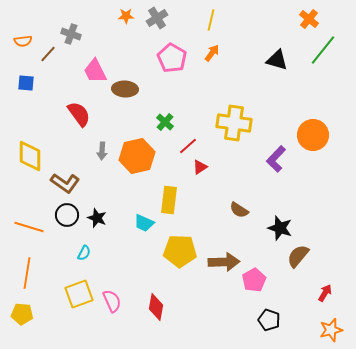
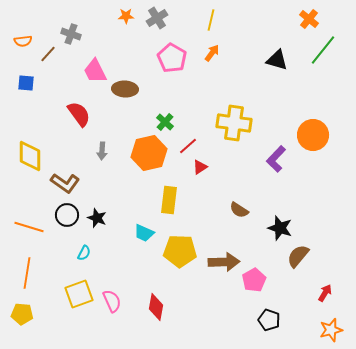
orange hexagon at (137, 156): moved 12 px right, 3 px up
cyan trapezoid at (144, 223): moved 10 px down
